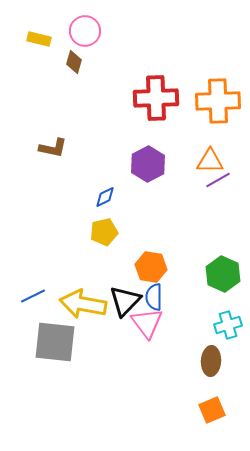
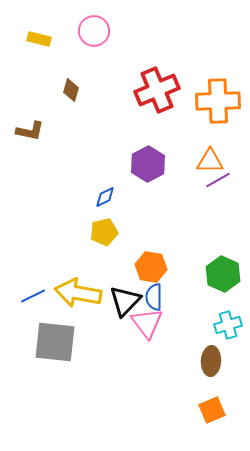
pink circle: moved 9 px right
brown diamond: moved 3 px left, 28 px down
red cross: moved 1 px right, 8 px up; rotated 21 degrees counterclockwise
brown L-shape: moved 23 px left, 17 px up
yellow arrow: moved 5 px left, 11 px up
